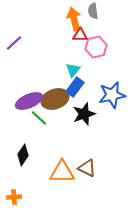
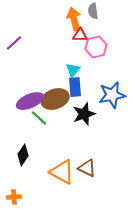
blue rectangle: rotated 42 degrees counterclockwise
purple ellipse: moved 1 px right
orange triangle: rotated 28 degrees clockwise
